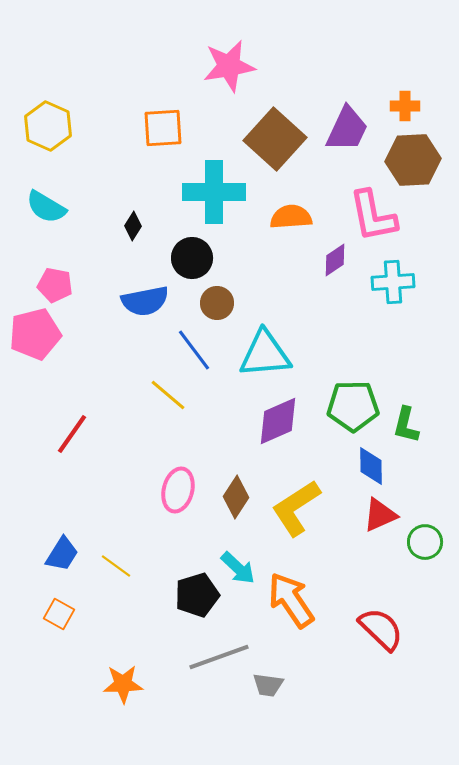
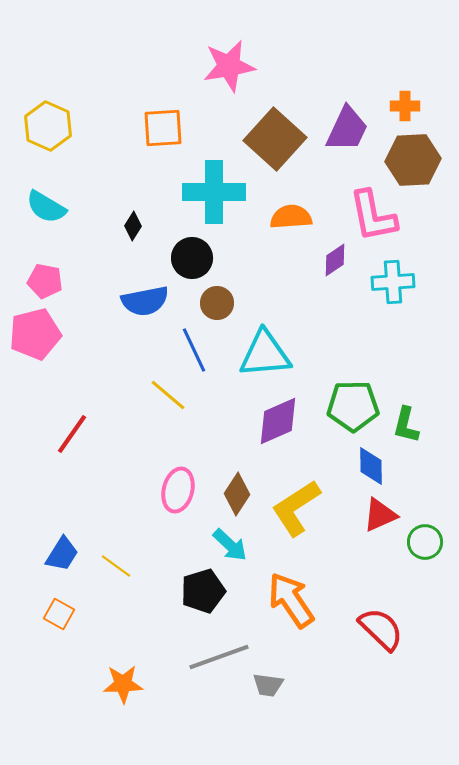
pink pentagon at (55, 285): moved 10 px left, 4 px up
blue line at (194, 350): rotated 12 degrees clockwise
brown diamond at (236, 497): moved 1 px right, 3 px up
cyan arrow at (238, 568): moved 8 px left, 23 px up
black pentagon at (197, 595): moved 6 px right, 4 px up
